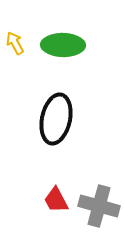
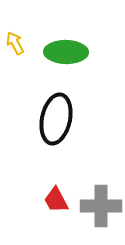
green ellipse: moved 3 px right, 7 px down
gray cross: moved 2 px right; rotated 15 degrees counterclockwise
